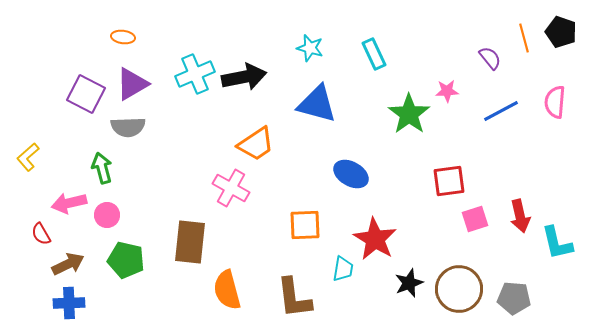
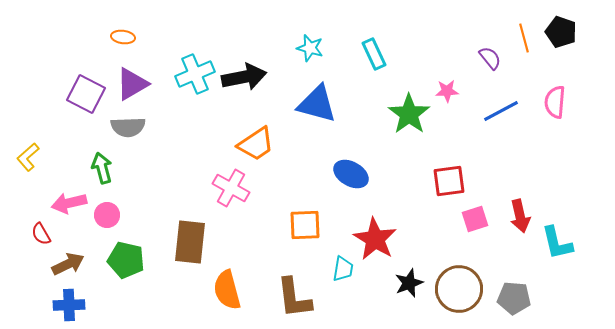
blue cross: moved 2 px down
